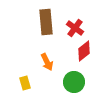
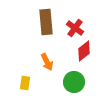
yellow rectangle: rotated 24 degrees clockwise
